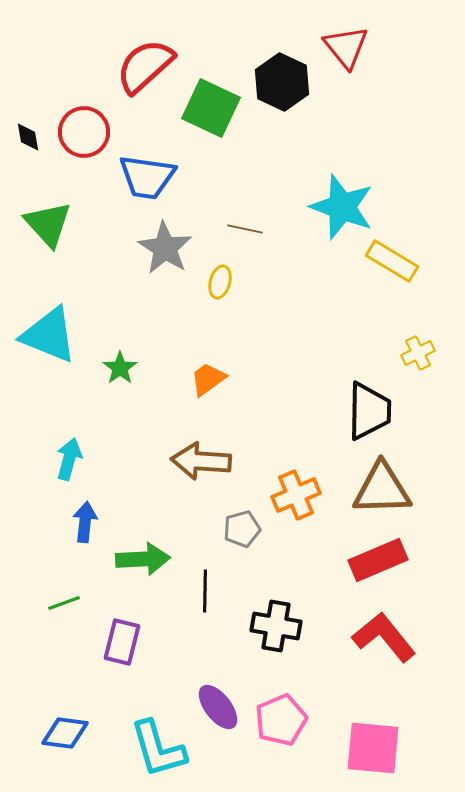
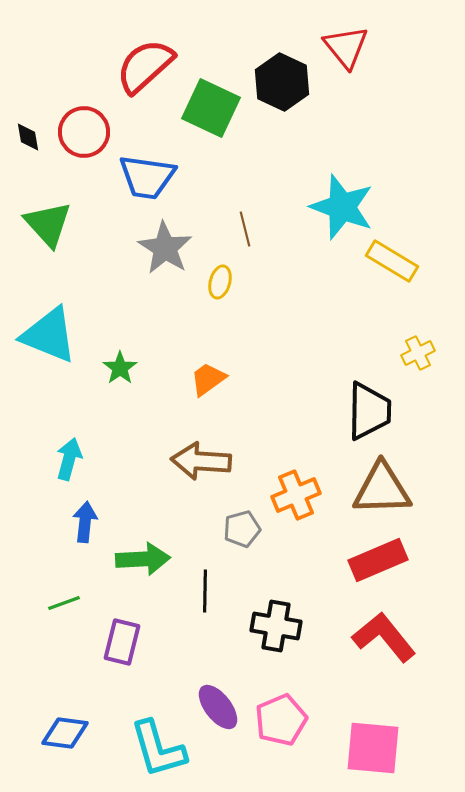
brown line: rotated 64 degrees clockwise
